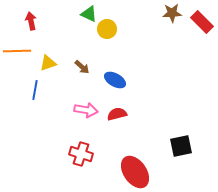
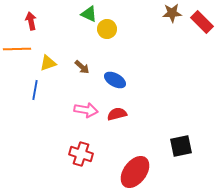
orange line: moved 2 px up
red ellipse: rotated 72 degrees clockwise
